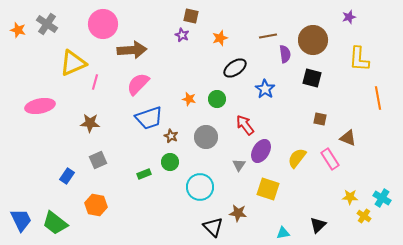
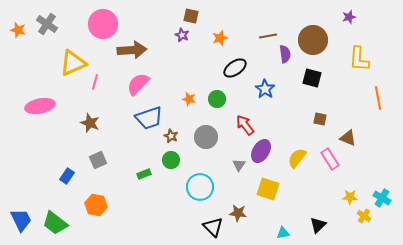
brown star at (90, 123): rotated 18 degrees clockwise
green circle at (170, 162): moved 1 px right, 2 px up
